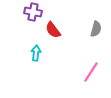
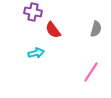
cyan arrow: rotated 70 degrees clockwise
